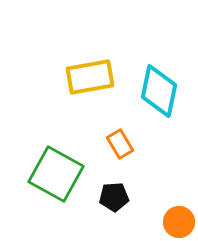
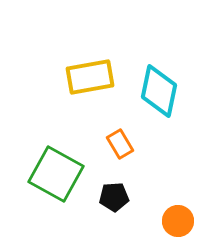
orange circle: moved 1 px left, 1 px up
